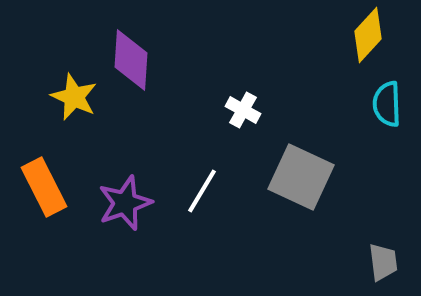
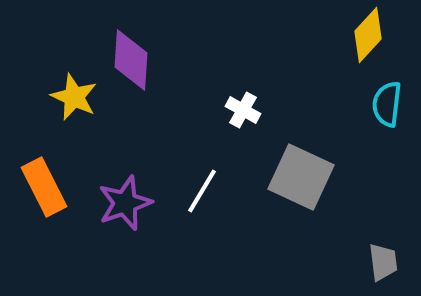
cyan semicircle: rotated 9 degrees clockwise
